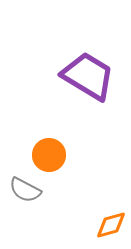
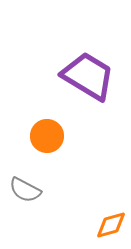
orange circle: moved 2 px left, 19 px up
